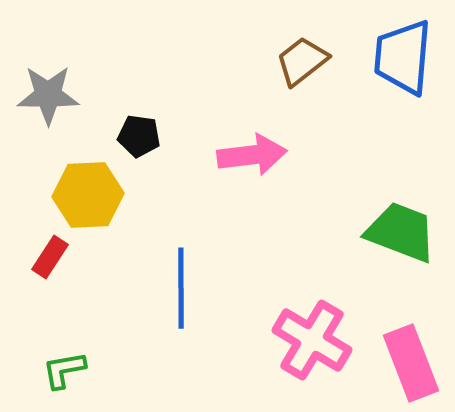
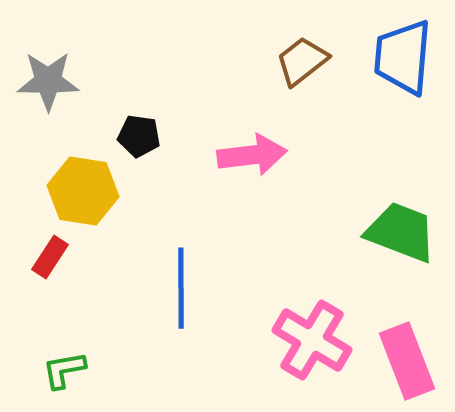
gray star: moved 14 px up
yellow hexagon: moved 5 px left, 4 px up; rotated 12 degrees clockwise
pink rectangle: moved 4 px left, 2 px up
